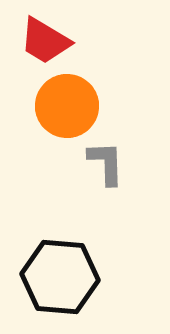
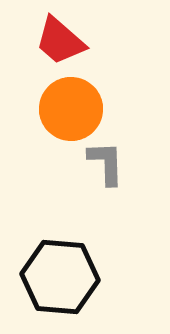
red trapezoid: moved 15 px right; rotated 10 degrees clockwise
orange circle: moved 4 px right, 3 px down
